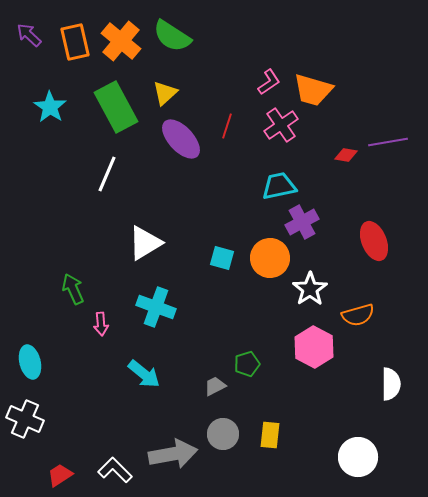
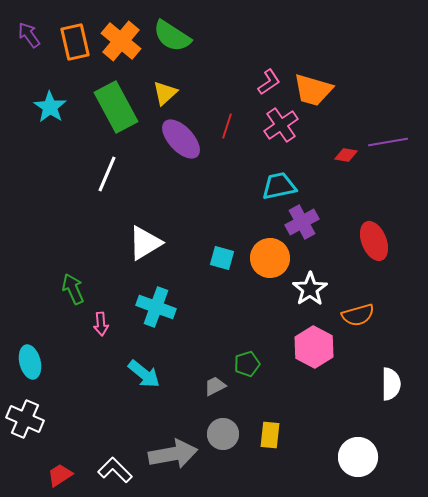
purple arrow: rotated 12 degrees clockwise
